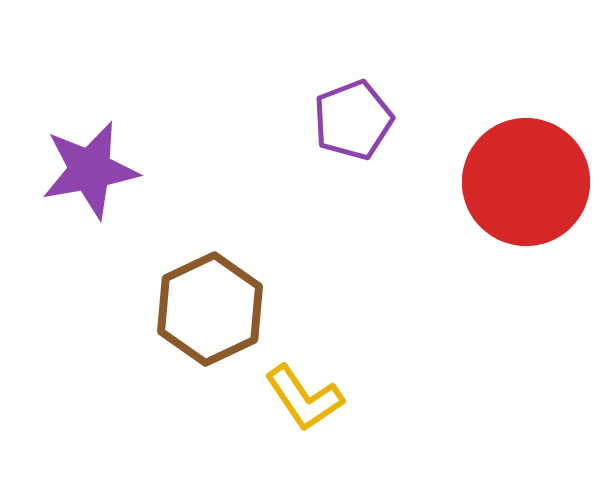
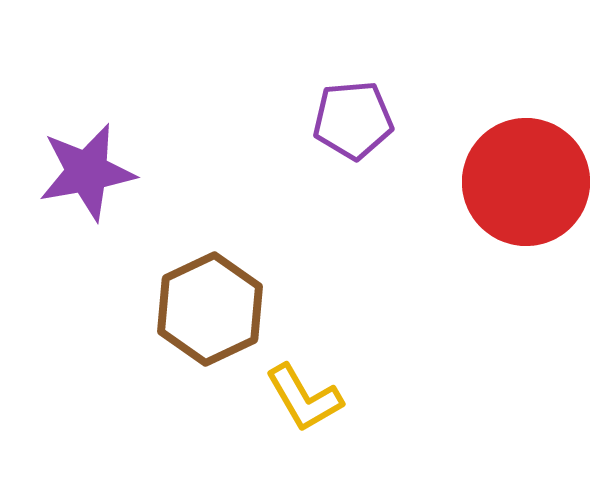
purple pentagon: rotated 16 degrees clockwise
purple star: moved 3 px left, 2 px down
yellow L-shape: rotated 4 degrees clockwise
